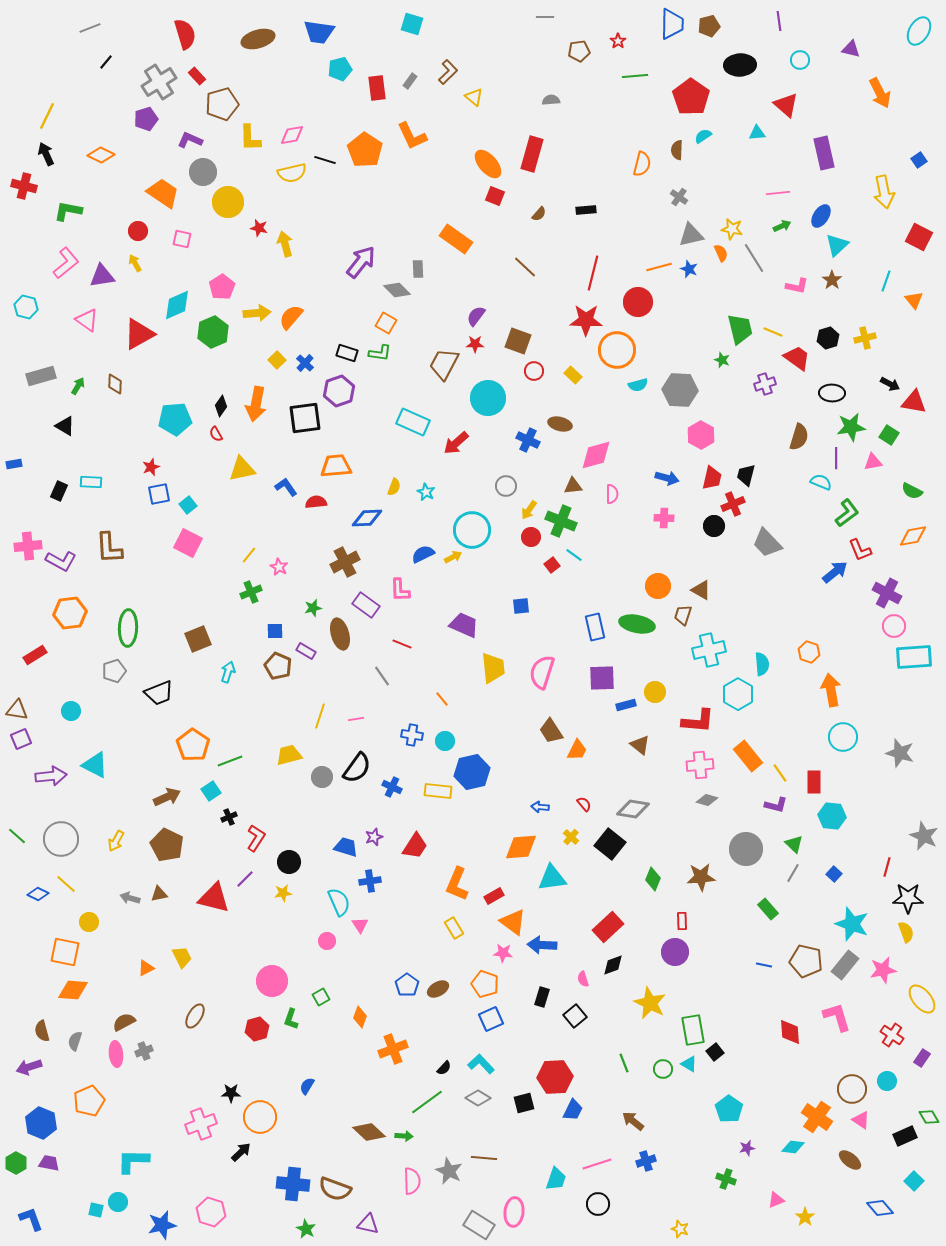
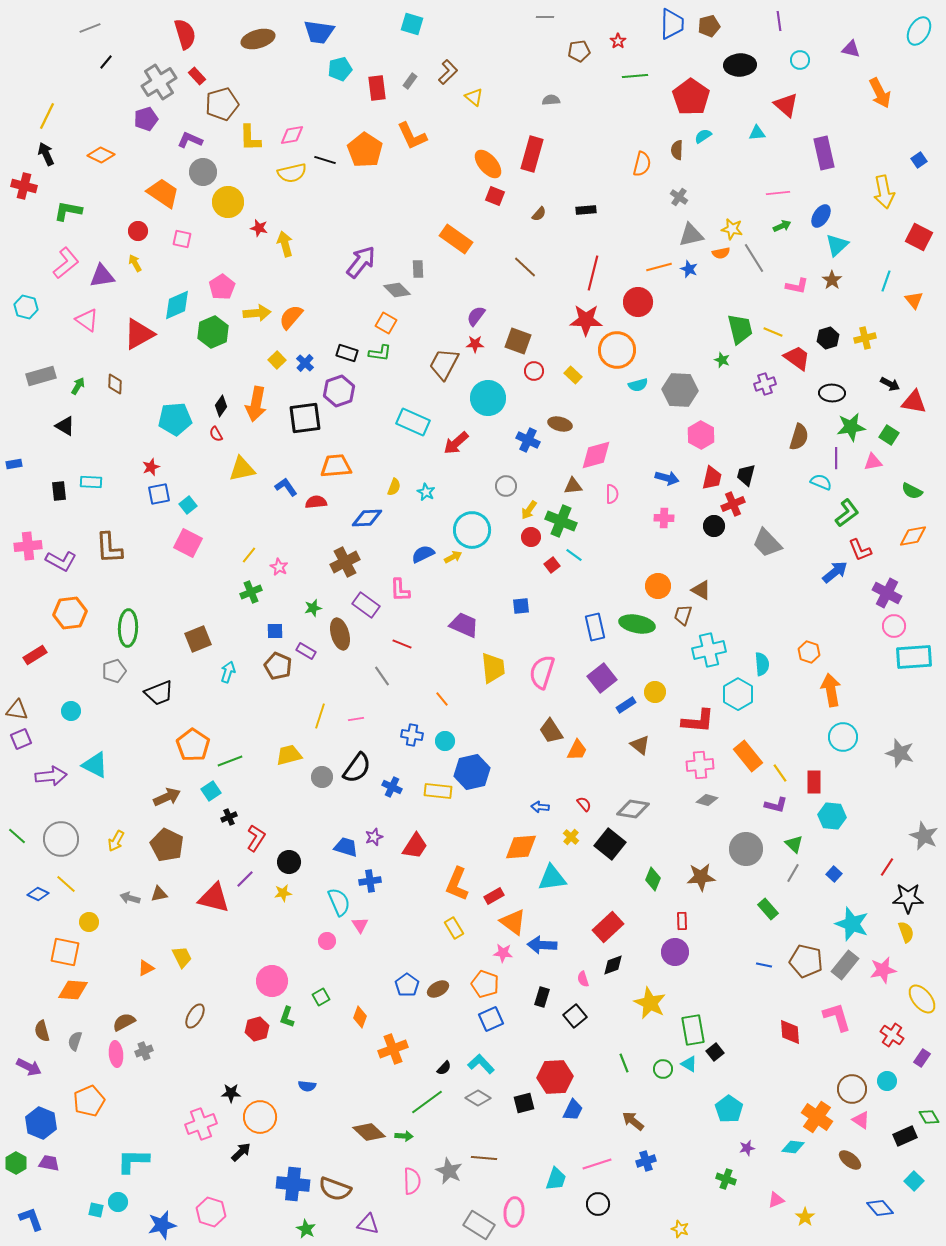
orange semicircle at (721, 253): rotated 102 degrees clockwise
black rectangle at (59, 491): rotated 30 degrees counterclockwise
purple square at (602, 678): rotated 36 degrees counterclockwise
blue rectangle at (626, 705): rotated 18 degrees counterclockwise
red line at (887, 867): rotated 18 degrees clockwise
green L-shape at (291, 1019): moved 4 px left, 2 px up
purple arrow at (29, 1067): rotated 135 degrees counterclockwise
blue semicircle at (307, 1086): rotated 114 degrees counterclockwise
